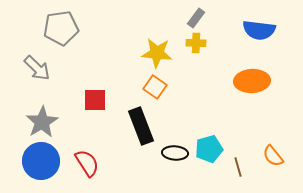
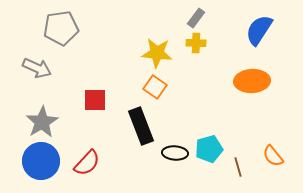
blue semicircle: rotated 116 degrees clockwise
gray arrow: rotated 20 degrees counterclockwise
red semicircle: rotated 76 degrees clockwise
